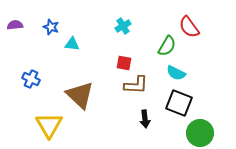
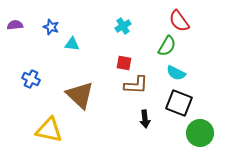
red semicircle: moved 10 px left, 6 px up
yellow triangle: moved 5 px down; rotated 48 degrees counterclockwise
